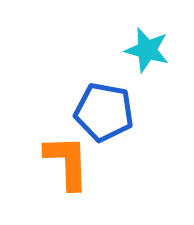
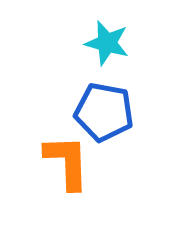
cyan star: moved 40 px left, 7 px up
